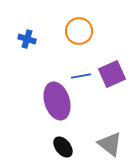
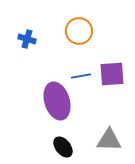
purple square: rotated 20 degrees clockwise
gray triangle: moved 1 px left, 4 px up; rotated 36 degrees counterclockwise
